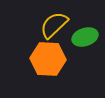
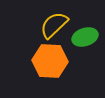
orange hexagon: moved 2 px right, 2 px down
